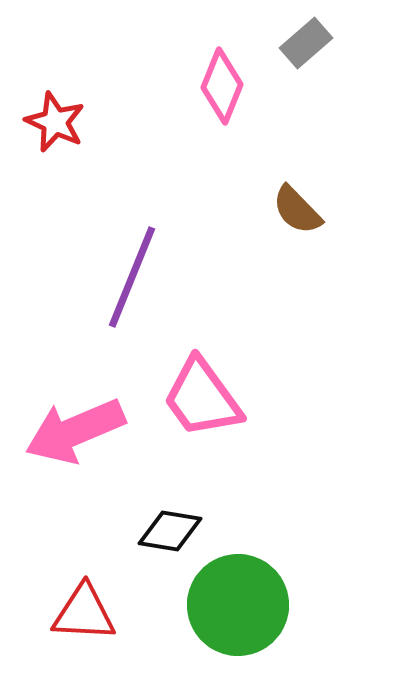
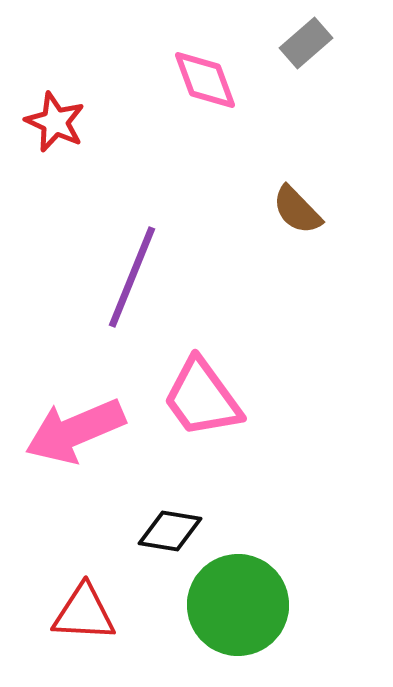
pink diamond: moved 17 px left, 6 px up; rotated 42 degrees counterclockwise
